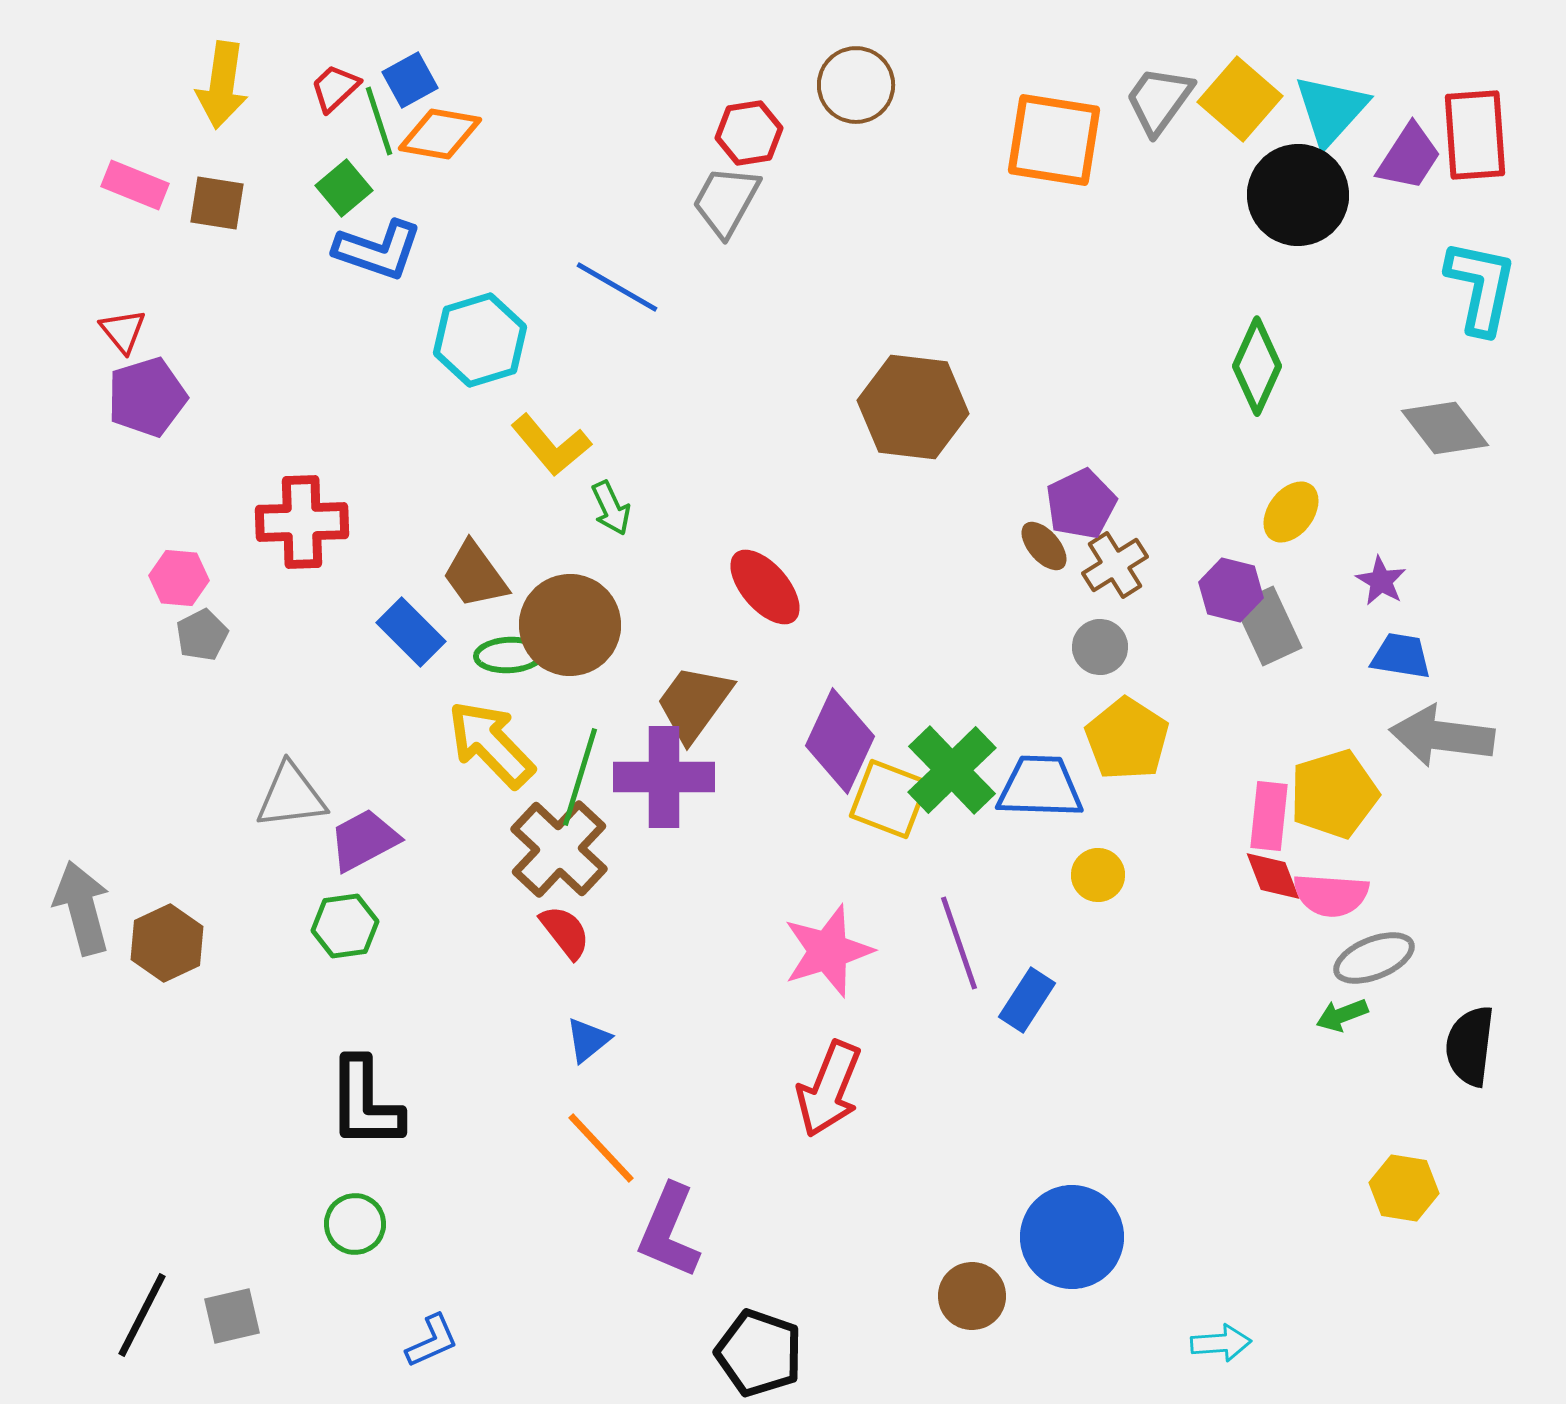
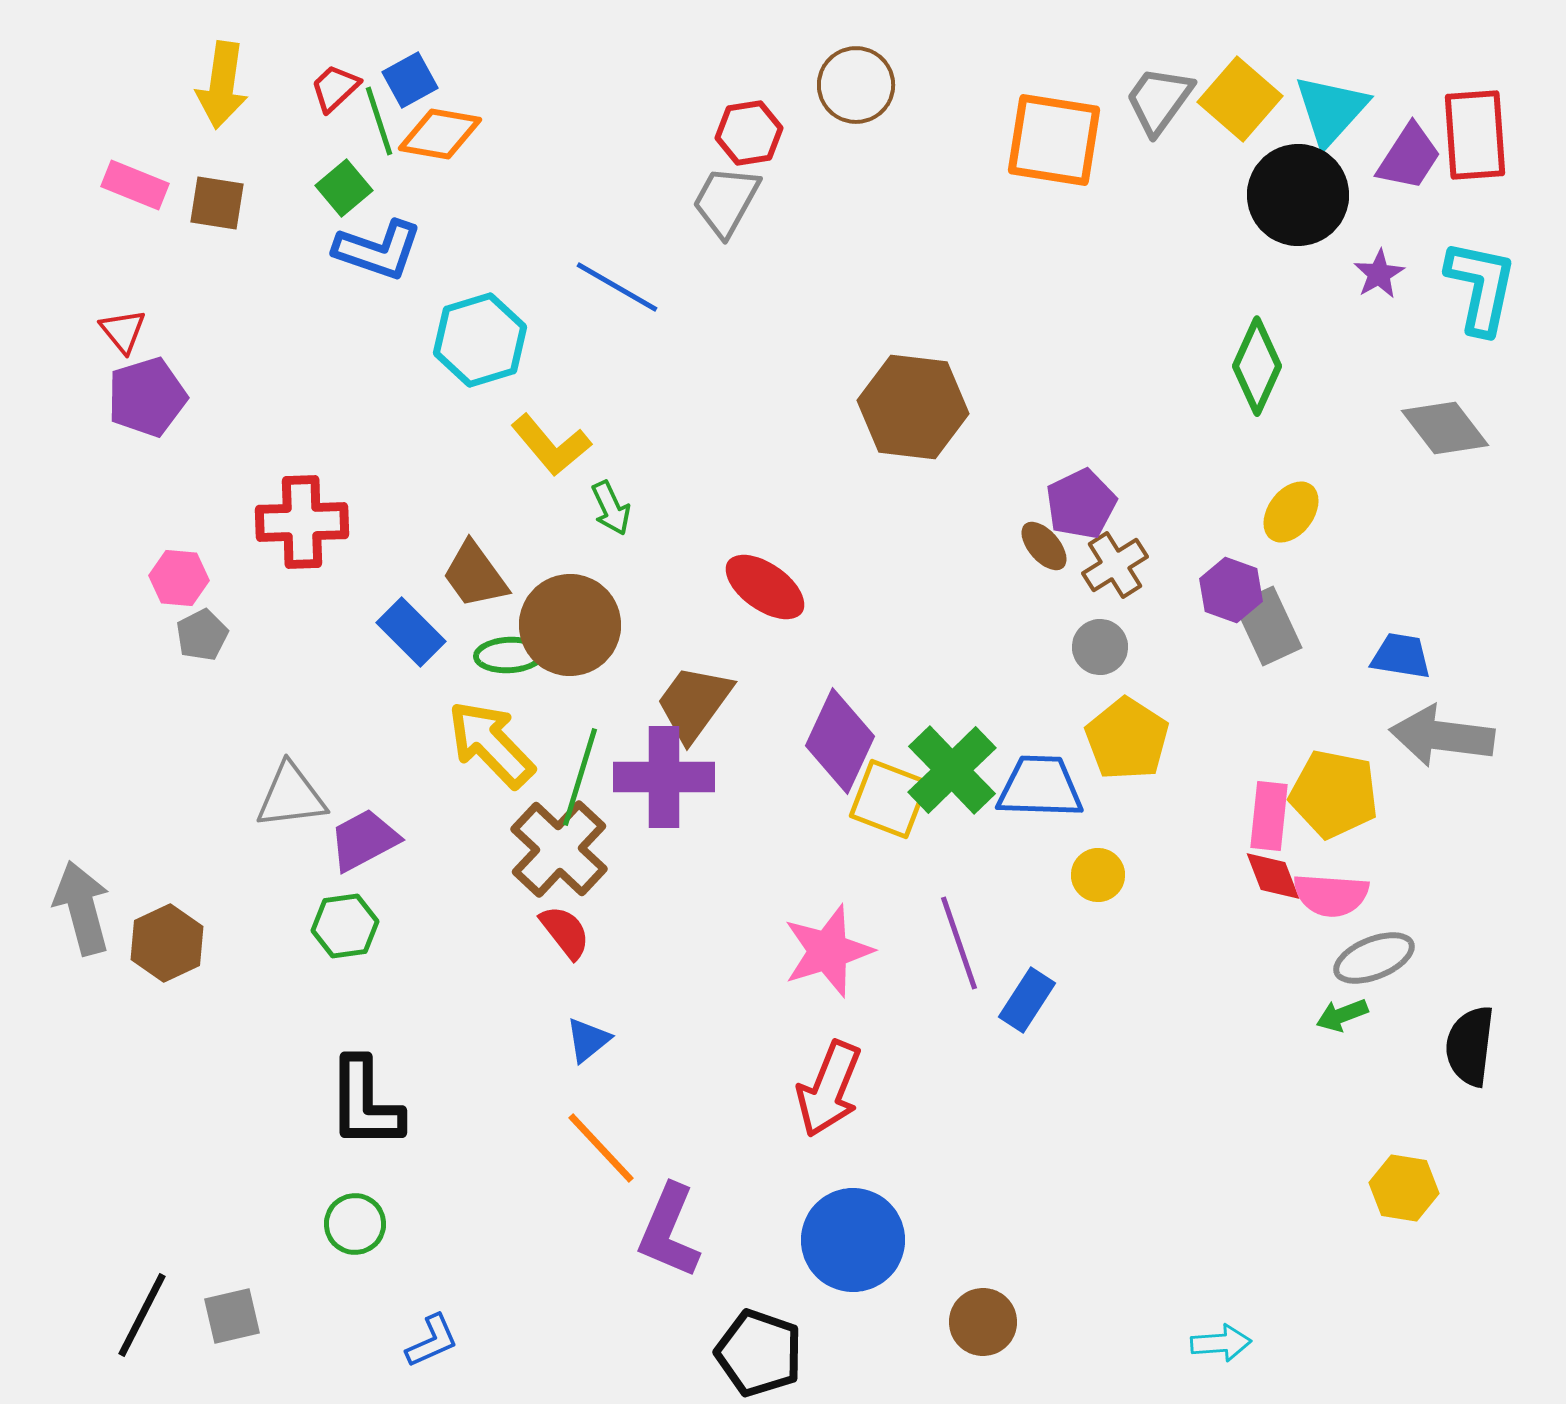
purple star at (1381, 581): moved 2 px left, 307 px up; rotated 12 degrees clockwise
red ellipse at (765, 587): rotated 14 degrees counterclockwise
purple hexagon at (1231, 590): rotated 6 degrees clockwise
yellow pentagon at (1334, 794): rotated 28 degrees clockwise
blue circle at (1072, 1237): moved 219 px left, 3 px down
brown circle at (972, 1296): moved 11 px right, 26 px down
